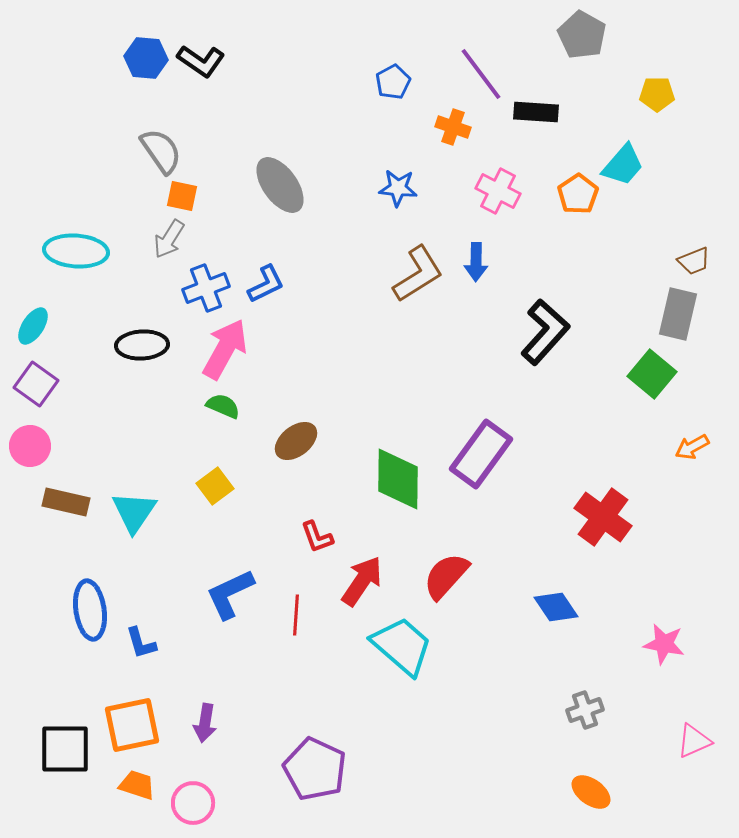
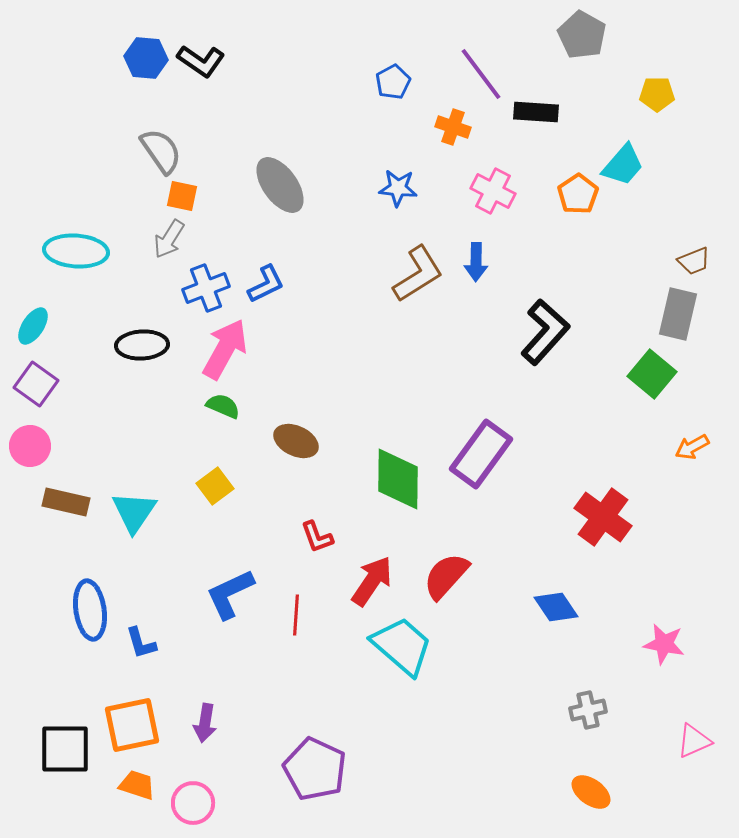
pink cross at (498, 191): moved 5 px left
brown ellipse at (296, 441): rotated 63 degrees clockwise
red arrow at (362, 581): moved 10 px right
gray cross at (585, 710): moved 3 px right; rotated 6 degrees clockwise
